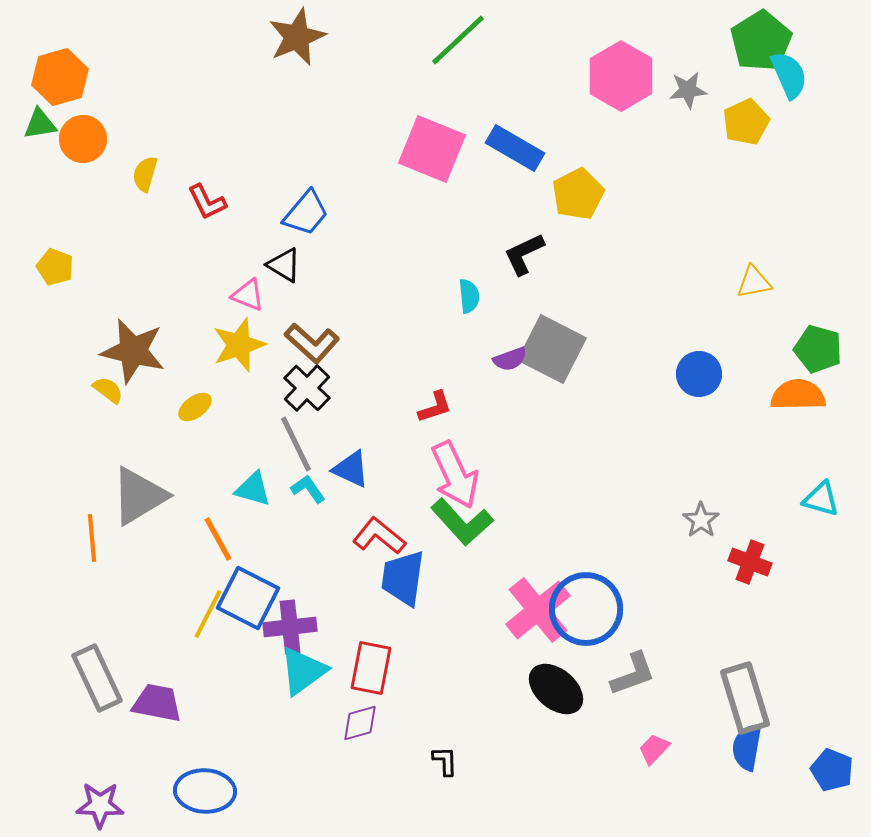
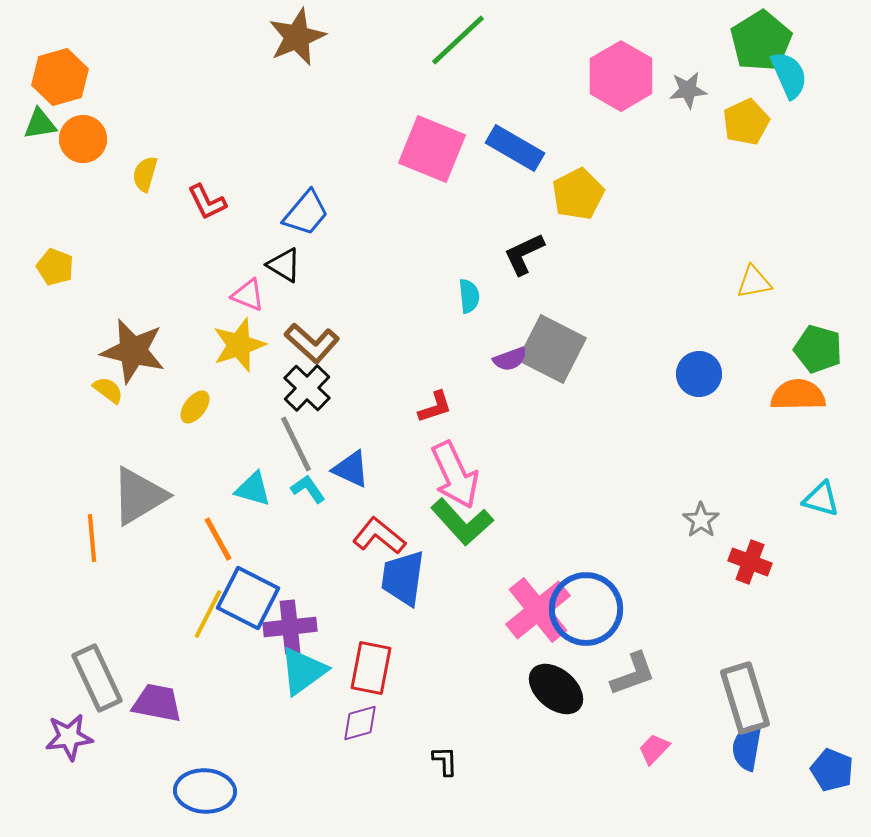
yellow ellipse at (195, 407): rotated 16 degrees counterclockwise
purple star at (100, 805): moved 31 px left, 68 px up; rotated 9 degrees counterclockwise
